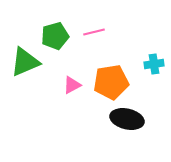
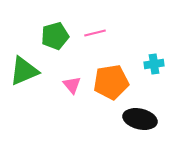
pink line: moved 1 px right, 1 px down
green triangle: moved 1 px left, 9 px down
pink triangle: rotated 42 degrees counterclockwise
black ellipse: moved 13 px right
